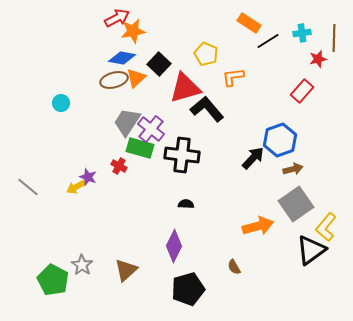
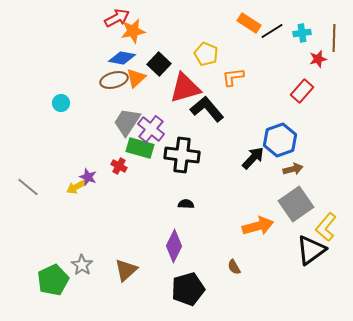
black line: moved 4 px right, 10 px up
green pentagon: rotated 20 degrees clockwise
